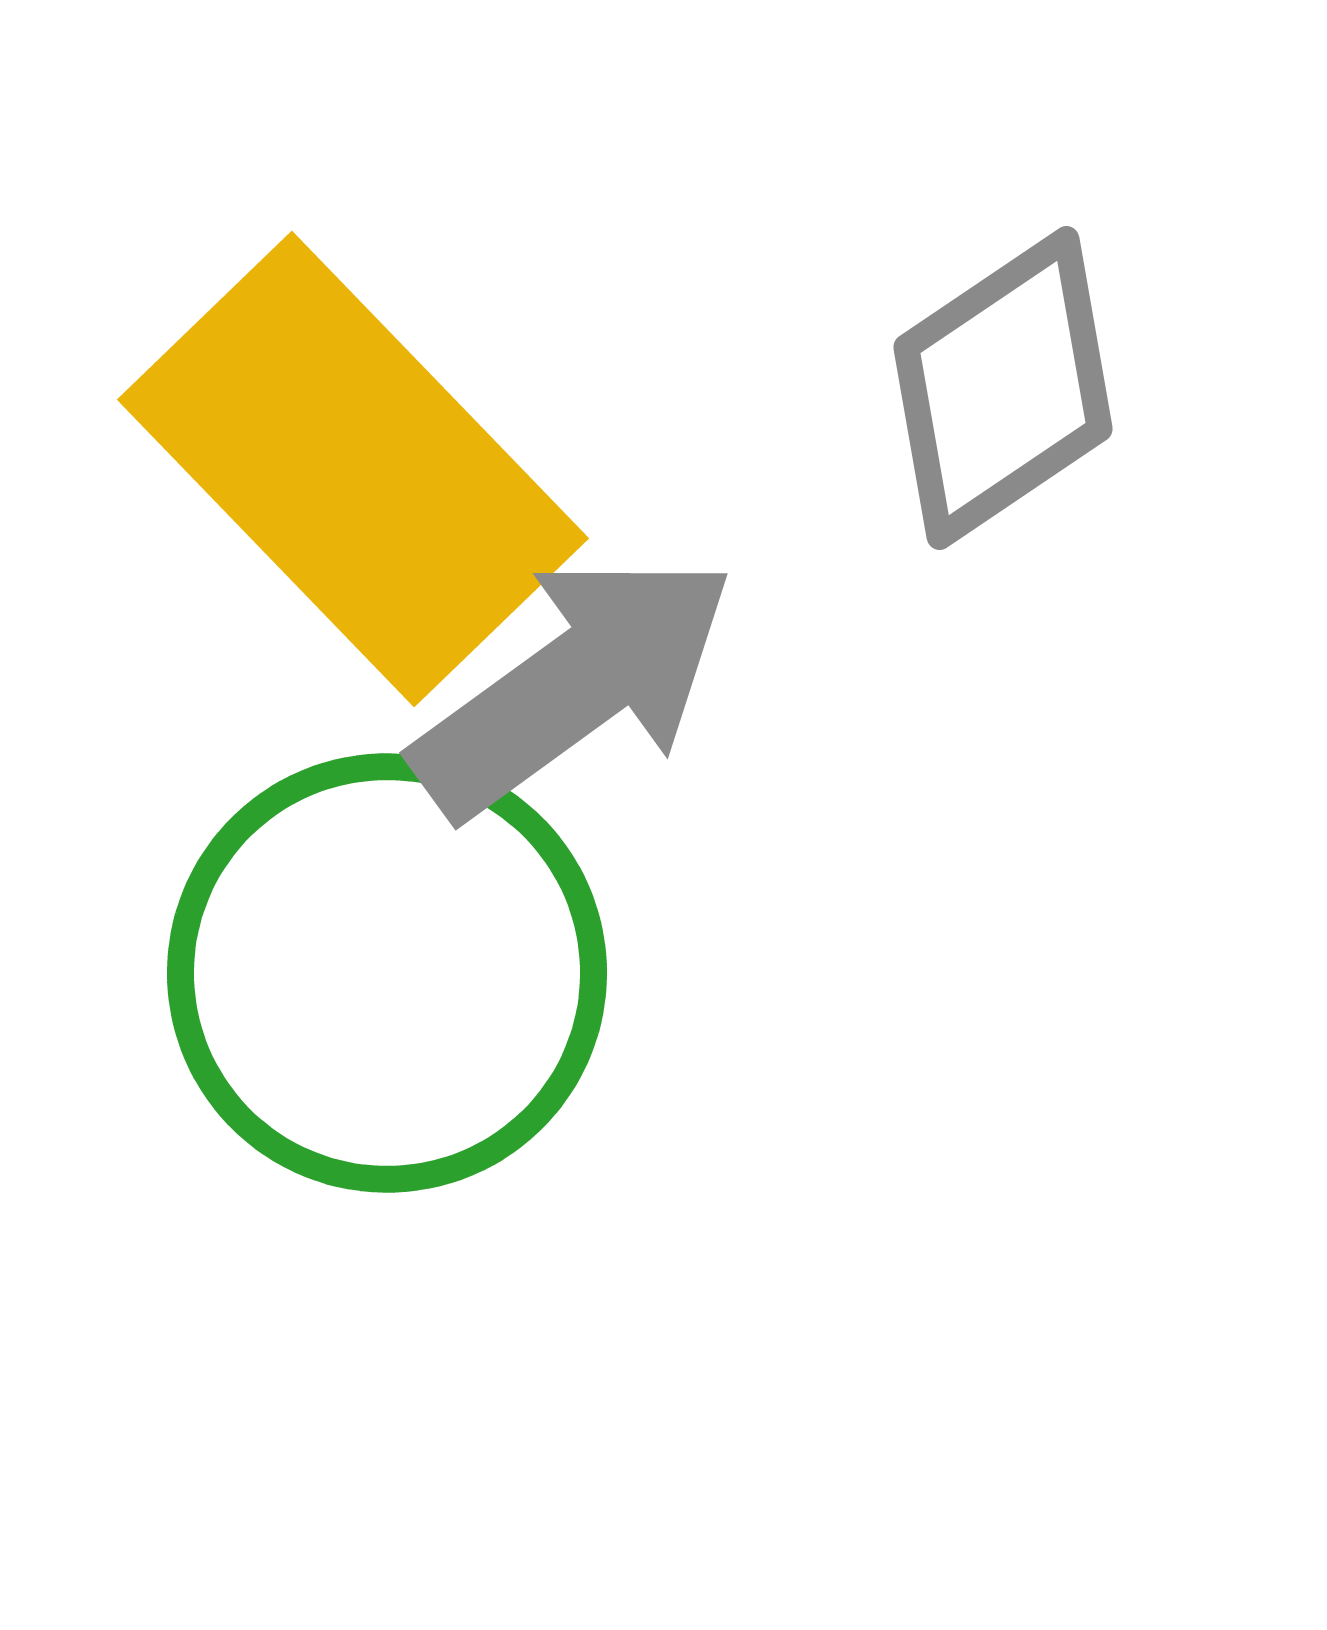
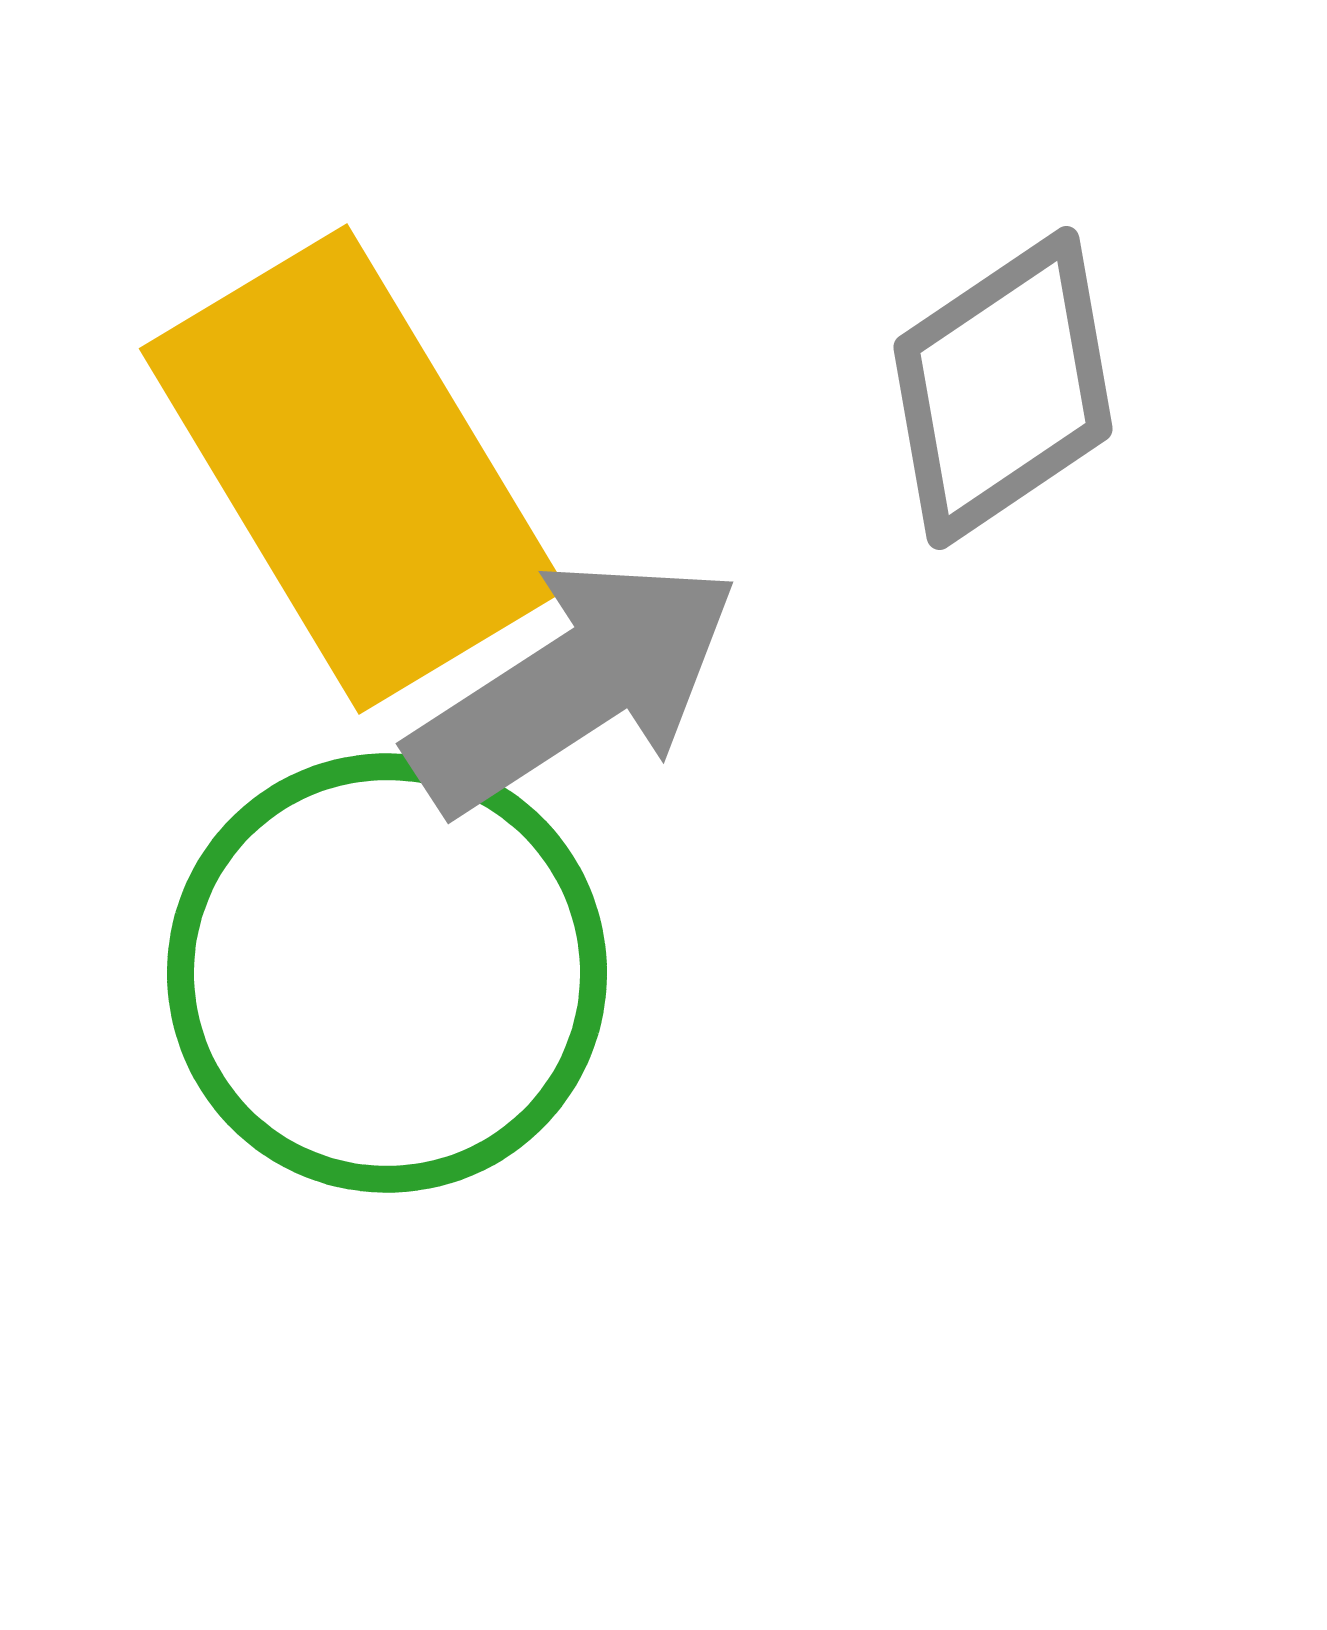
yellow rectangle: rotated 13 degrees clockwise
gray arrow: rotated 3 degrees clockwise
